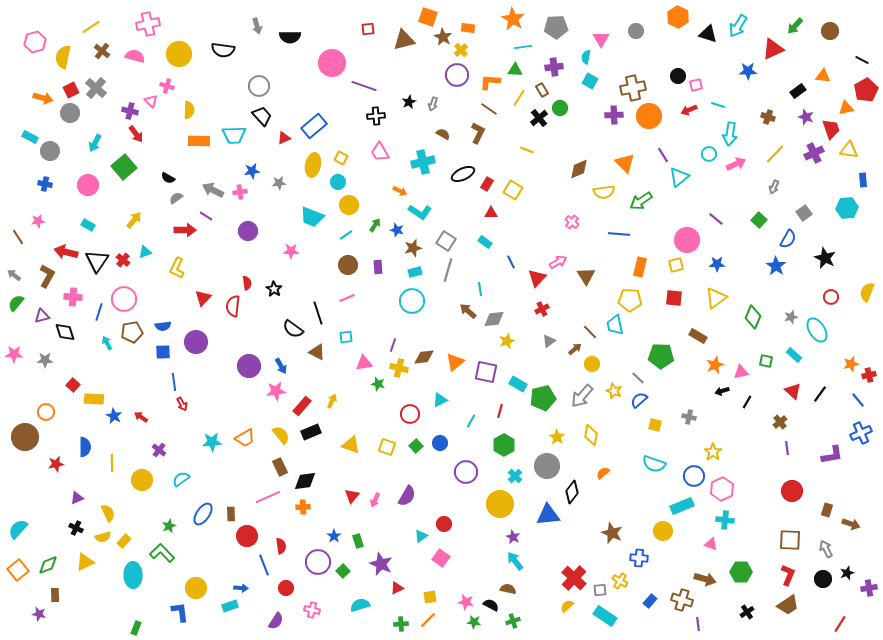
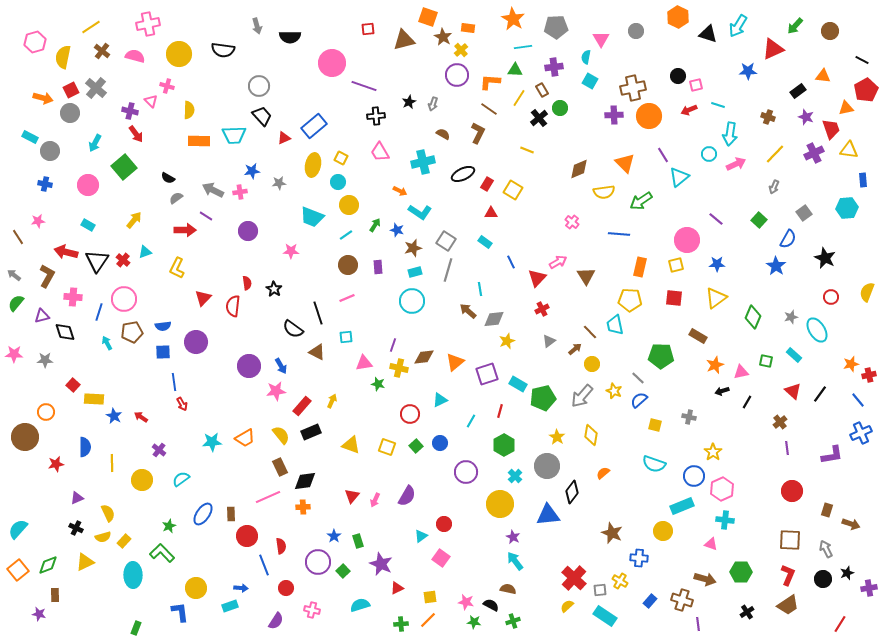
purple square at (486, 372): moved 1 px right, 2 px down; rotated 30 degrees counterclockwise
